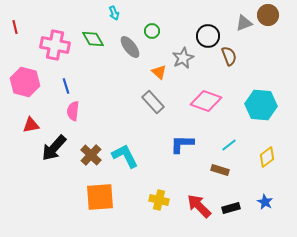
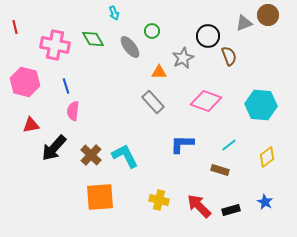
orange triangle: rotated 42 degrees counterclockwise
black rectangle: moved 2 px down
